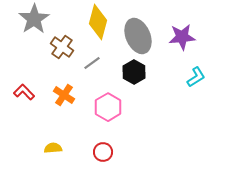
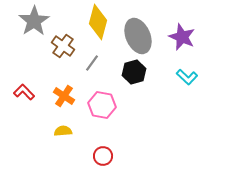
gray star: moved 2 px down
purple star: rotated 28 degrees clockwise
brown cross: moved 1 px right, 1 px up
gray line: rotated 18 degrees counterclockwise
black hexagon: rotated 15 degrees clockwise
cyan L-shape: moved 9 px left; rotated 75 degrees clockwise
orange cross: moved 1 px down
pink hexagon: moved 6 px left, 2 px up; rotated 20 degrees counterclockwise
yellow semicircle: moved 10 px right, 17 px up
red circle: moved 4 px down
